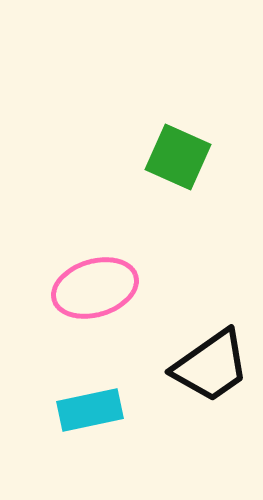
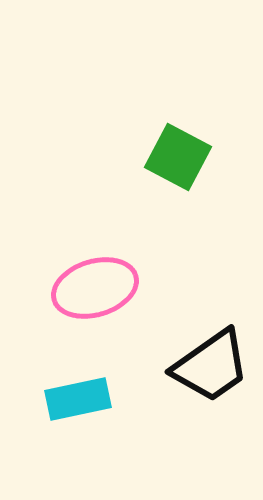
green square: rotated 4 degrees clockwise
cyan rectangle: moved 12 px left, 11 px up
